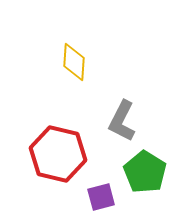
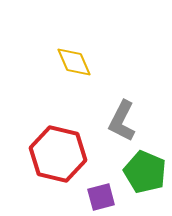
yellow diamond: rotated 27 degrees counterclockwise
green pentagon: rotated 9 degrees counterclockwise
